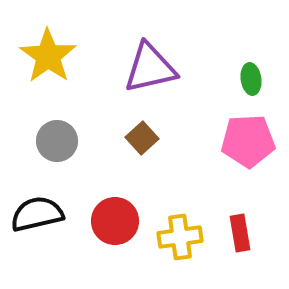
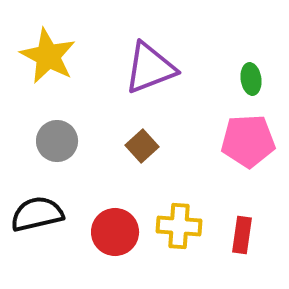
yellow star: rotated 8 degrees counterclockwise
purple triangle: rotated 8 degrees counterclockwise
brown square: moved 8 px down
red circle: moved 11 px down
red rectangle: moved 2 px right, 2 px down; rotated 18 degrees clockwise
yellow cross: moved 1 px left, 11 px up; rotated 12 degrees clockwise
